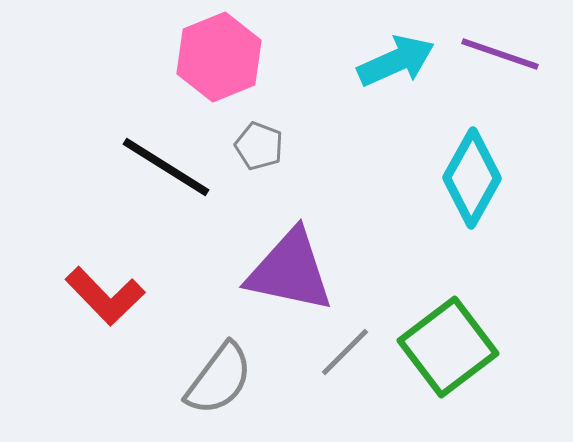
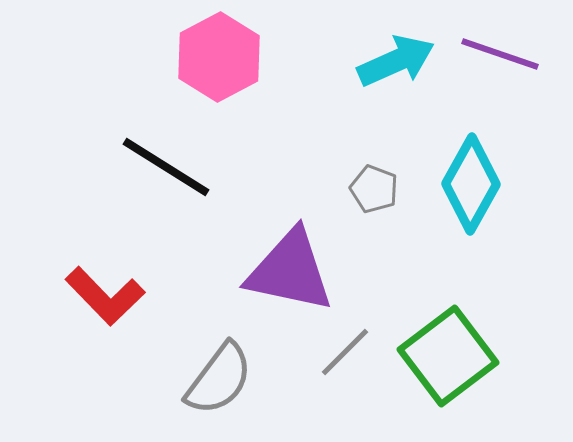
pink hexagon: rotated 6 degrees counterclockwise
gray pentagon: moved 115 px right, 43 px down
cyan diamond: moved 1 px left, 6 px down
green square: moved 9 px down
